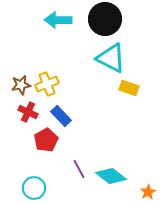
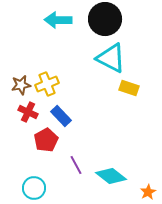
purple line: moved 3 px left, 4 px up
